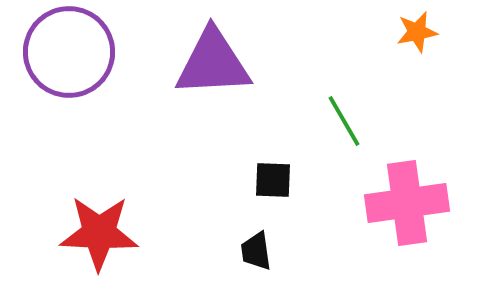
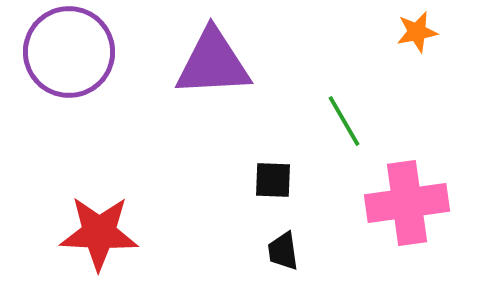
black trapezoid: moved 27 px right
